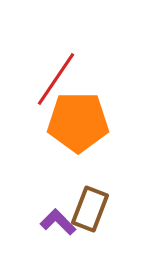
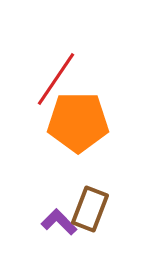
purple L-shape: moved 1 px right
